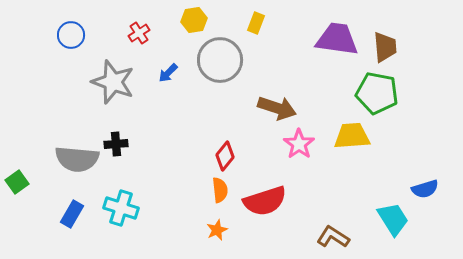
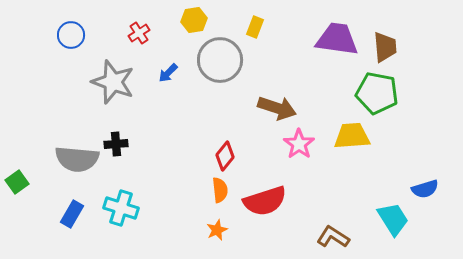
yellow rectangle: moved 1 px left, 4 px down
